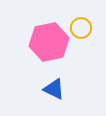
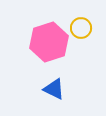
pink hexagon: rotated 6 degrees counterclockwise
